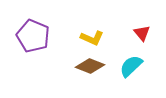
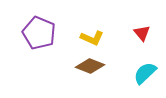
purple pentagon: moved 6 px right, 3 px up
cyan semicircle: moved 14 px right, 7 px down
